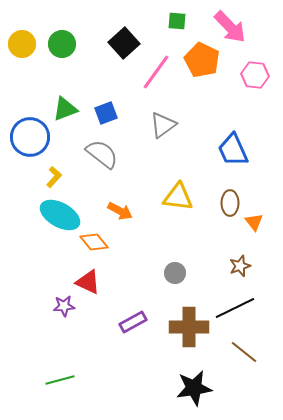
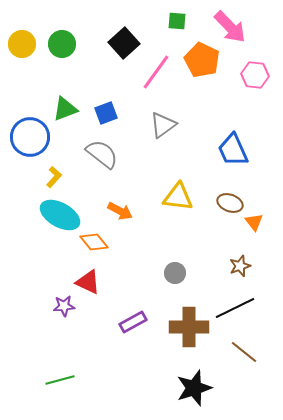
brown ellipse: rotated 70 degrees counterclockwise
black star: rotated 9 degrees counterclockwise
